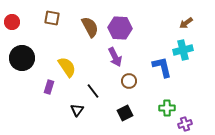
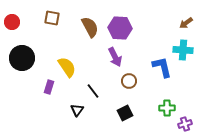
cyan cross: rotated 18 degrees clockwise
